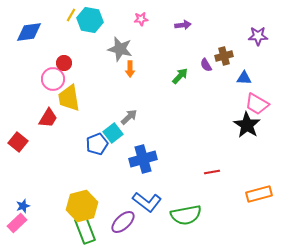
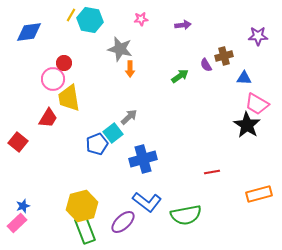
green arrow: rotated 12 degrees clockwise
